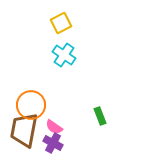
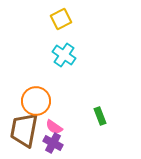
yellow square: moved 4 px up
orange circle: moved 5 px right, 4 px up
